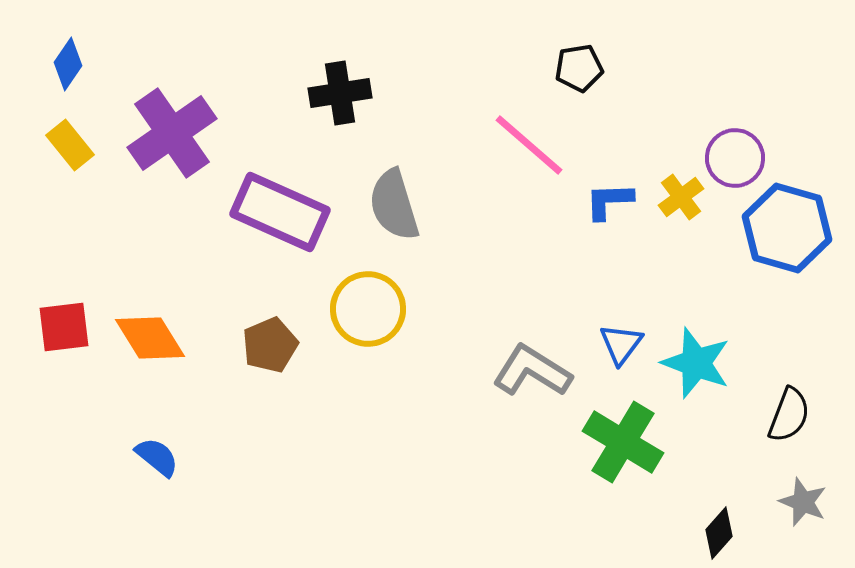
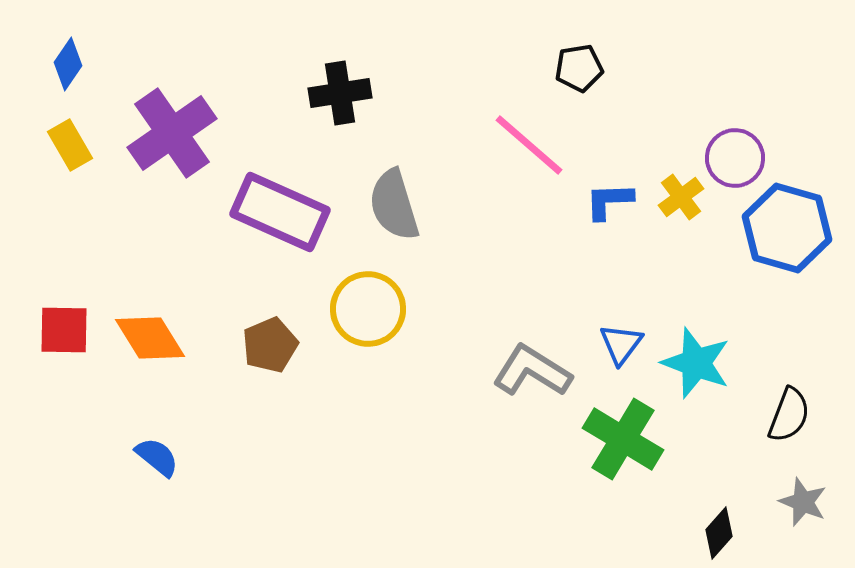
yellow rectangle: rotated 9 degrees clockwise
red square: moved 3 px down; rotated 8 degrees clockwise
green cross: moved 3 px up
